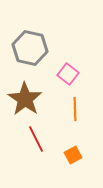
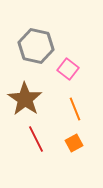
gray hexagon: moved 6 px right, 2 px up
pink square: moved 5 px up
orange line: rotated 20 degrees counterclockwise
orange square: moved 1 px right, 12 px up
